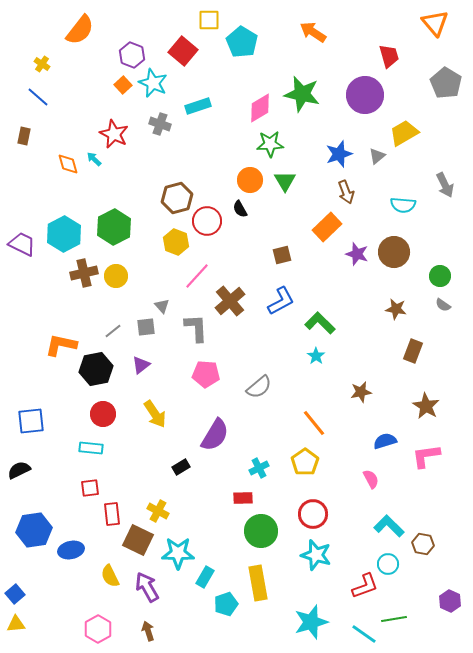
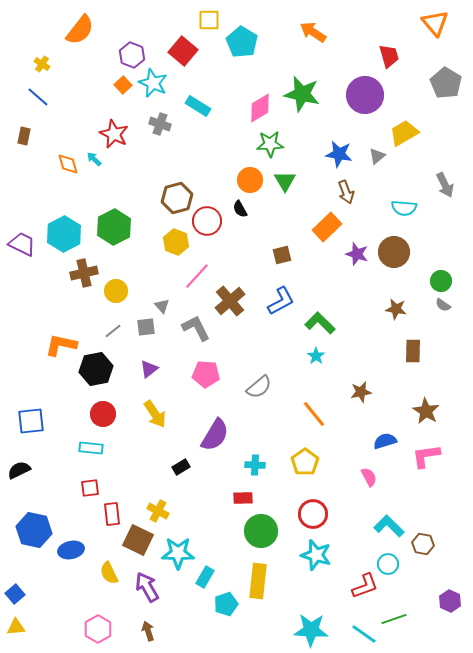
cyan rectangle at (198, 106): rotated 50 degrees clockwise
blue star at (339, 154): rotated 28 degrees clockwise
cyan semicircle at (403, 205): moved 1 px right, 3 px down
yellow circle at (116, 276): moved 15 px down
green circle at (440, 276): moved 1 px right, 5 px down
gray L-shape at (196, 328): rotated 24 degrees counterclockwise
brown rectangle at (413, 351): rotated 20 degrees counterclockwise
purple triangle at (141, 365): moved 8 px right, 4 px down
brown star at (426, 406): moved 5 px down
orange line at (314, 423): moved 9 px up
cyan cross at (259, 468): moved 4 px left, 3 px up; rotated 30 degrees clockwise
pink semicircle at (371, 479): moved 2 px left, 2 px up
blue hexagon at (34, 530): rotated 20 degrees clockwise
yellow semicircle at (110, 576): moved 1 px left, 3 px up
yellow rectangle at (258, 583): moved 2 px up; rotated 16 degrees clockwise
green line at (394, 619): rotated 10 degrees counterclockwise
cyan star at (311, 622): moved 8 px down; rotated 20 degrees clockwise
yellow triangle at (16, 624): moved 3 px down
